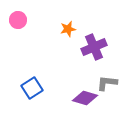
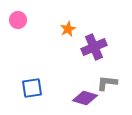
orange star: rotated 14 degrees counterclockwise
blue square: rotated 25 degrees clockwise
